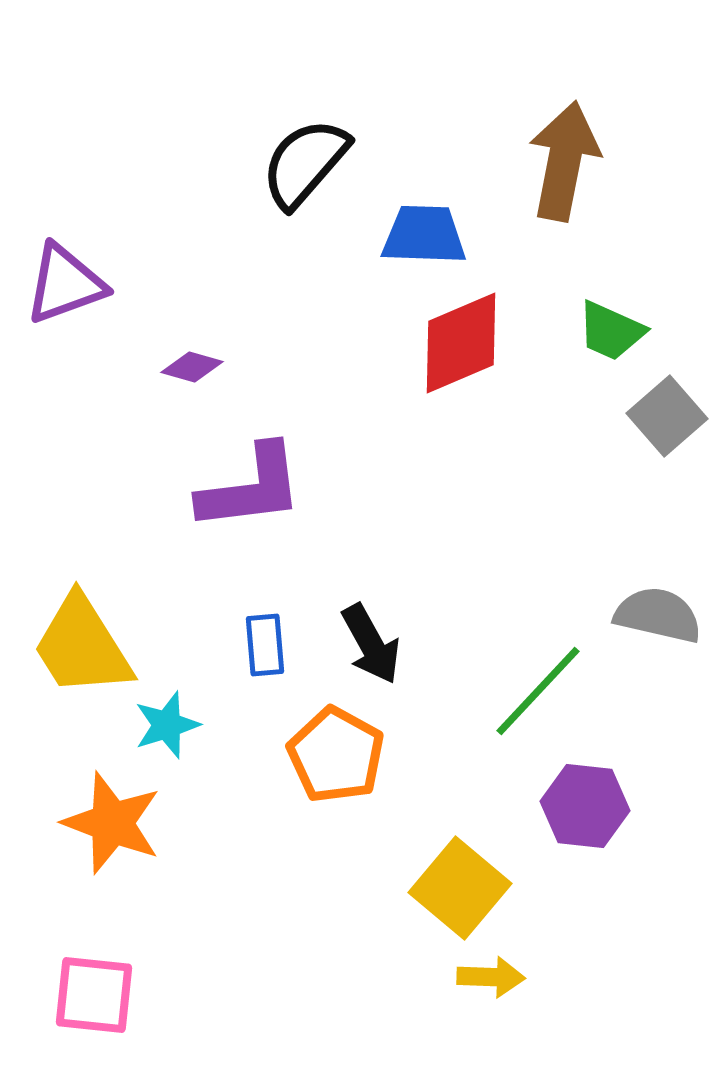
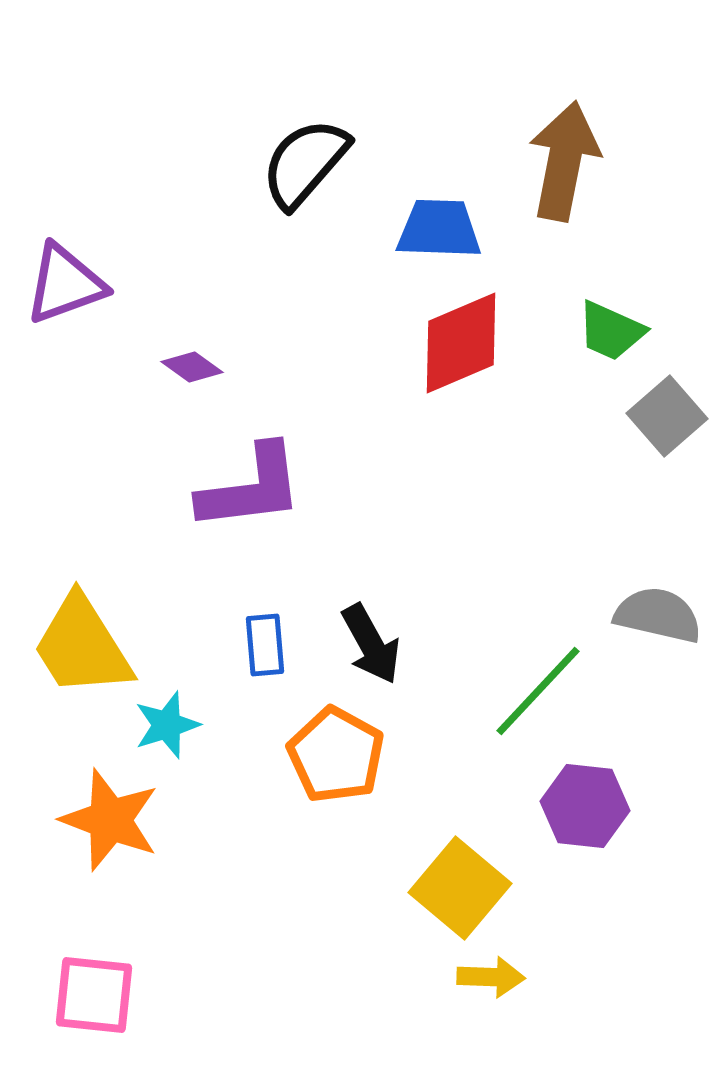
blue trapezoid: moved 15 px right, 6 px up
purple diamond: rotated 20 degrees clockwise
orange star: moved 2 px left, 3 px up
